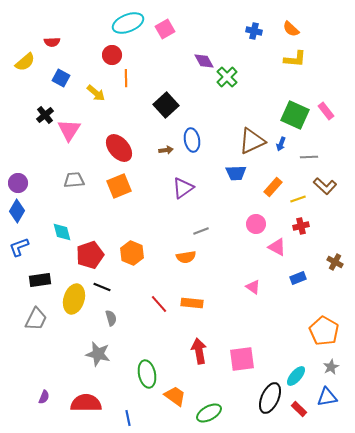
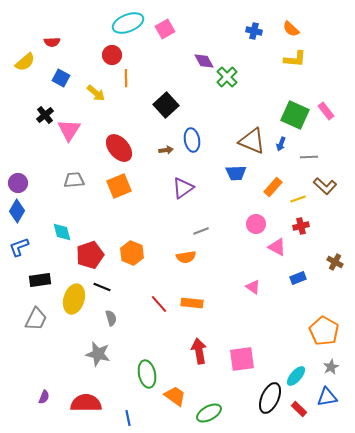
brown triangle at (252, 141): rotated 48 degrees clockwise
